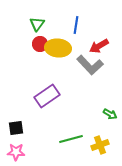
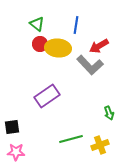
green triangle: rotated 28 degrees counterclockwise
green arrow: moved 1 px left, 1 px up; rotated 40 degrees clockwise
black square: moved 4 px left, 1 px up
